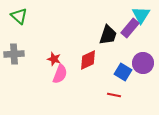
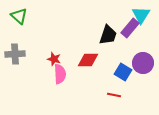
gray cross: moved 1 px right
red diamond: rotated 25 degrees clockwise
pink semicircle: rotated 24 degrees counterclockwise
